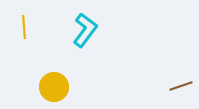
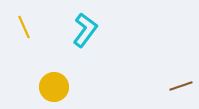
yellow line: rotated 20 degrees counterclockwise
